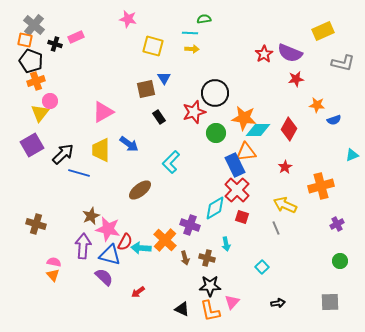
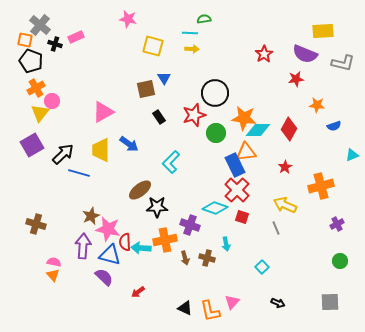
gray cross at (34, 25): moved 6 px right
yellow rectangle at (323, 31): rotated 20 degrees clockwise
purple semicircle at (290, 53): moved 15 px right, 1 px down
orange cross at (36, 81): moved 7 px down; rotated 12 degrees counterclockwise
pink circle at (50, 101): moved 2 px right
red star at (194, 112): moved 3 px down
blue semicircle at (334, 120): moved 6 px down
cyan diamond at (215, 208): rotated 50 degrees clockwise
orange cross at (165, 240): rotated 35 degrees clockwise
red semicircle at (125, 242): rotated 150 degrees clockwise
black star at (210, 286): moved 53 px left, 79 px up
black arrow at (278, 303): rotated 32 degrees clockwise
black triangle at (182, 309): moved 3 px right, 1 px up
